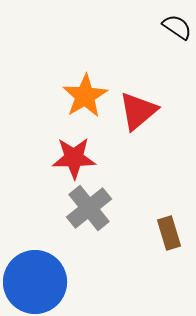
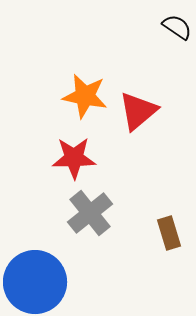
orange star: rotated 30 degrees counterclockwise
gray cross: moved 1 px right, 5 px down
